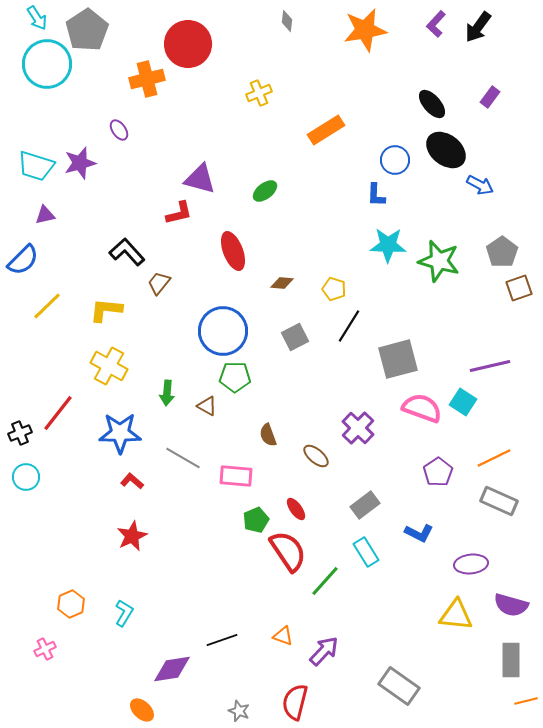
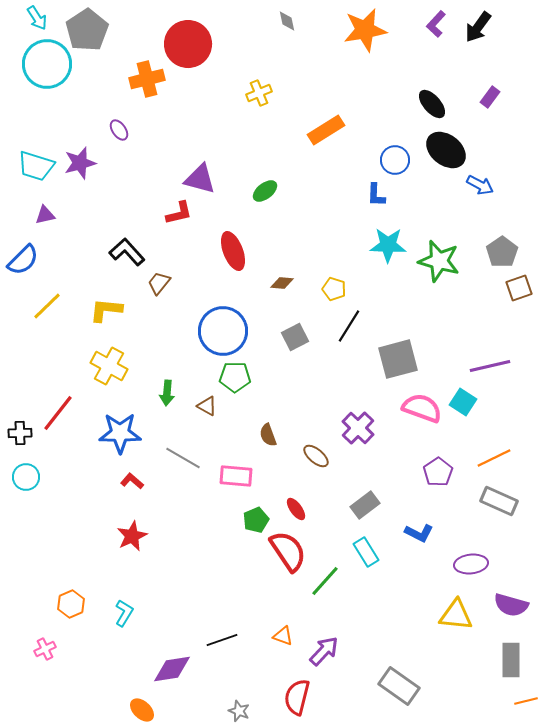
gray diamond at (287, 21): rotated 20 degrees counterclockwise
black cross at (20, 433): rotated 20 degrees clockwise
red semicircle at (295, 702): moved 2 px right, 5 px up
